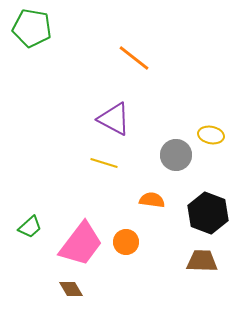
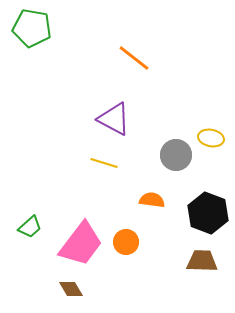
yellow ellipse: moved 3 px down
